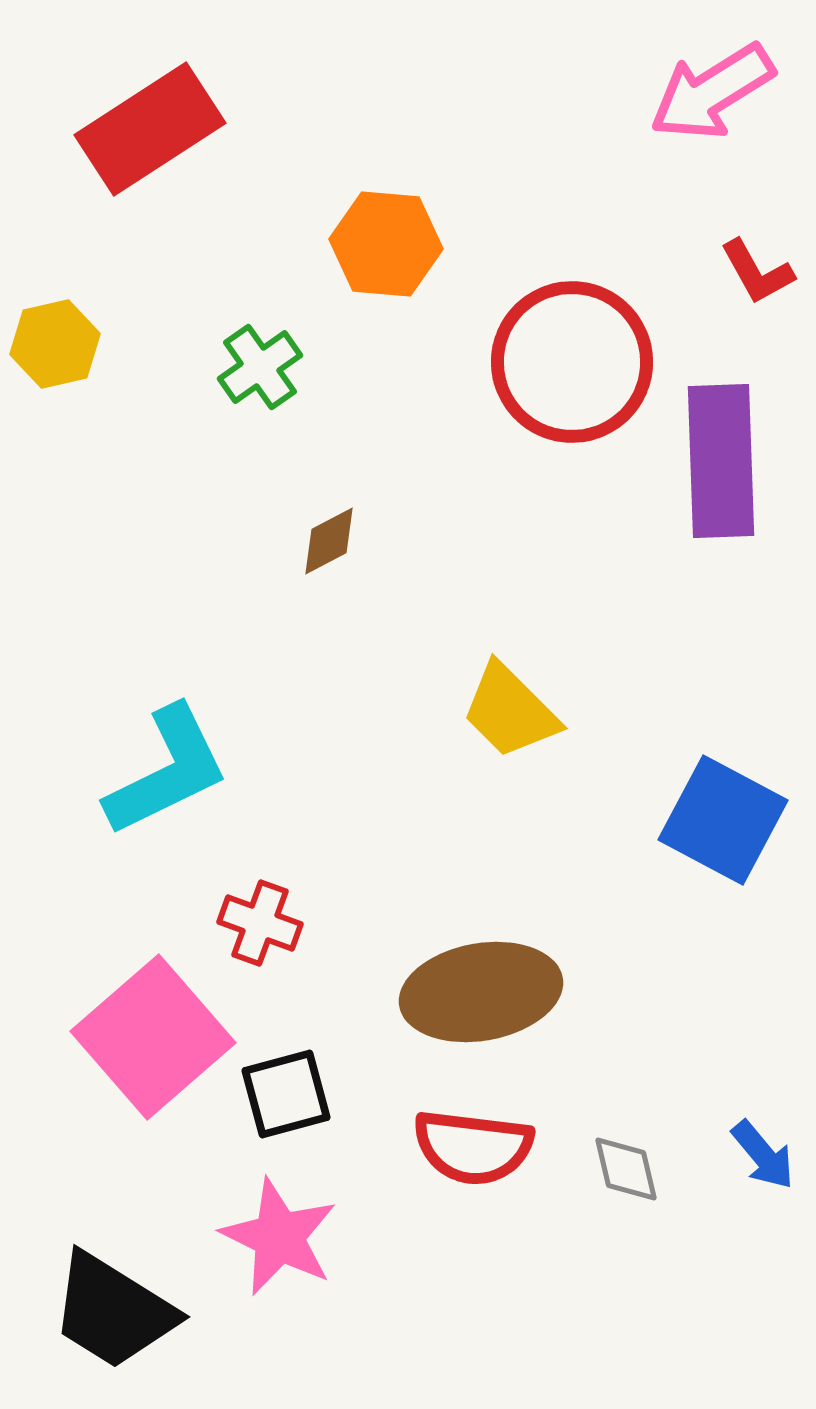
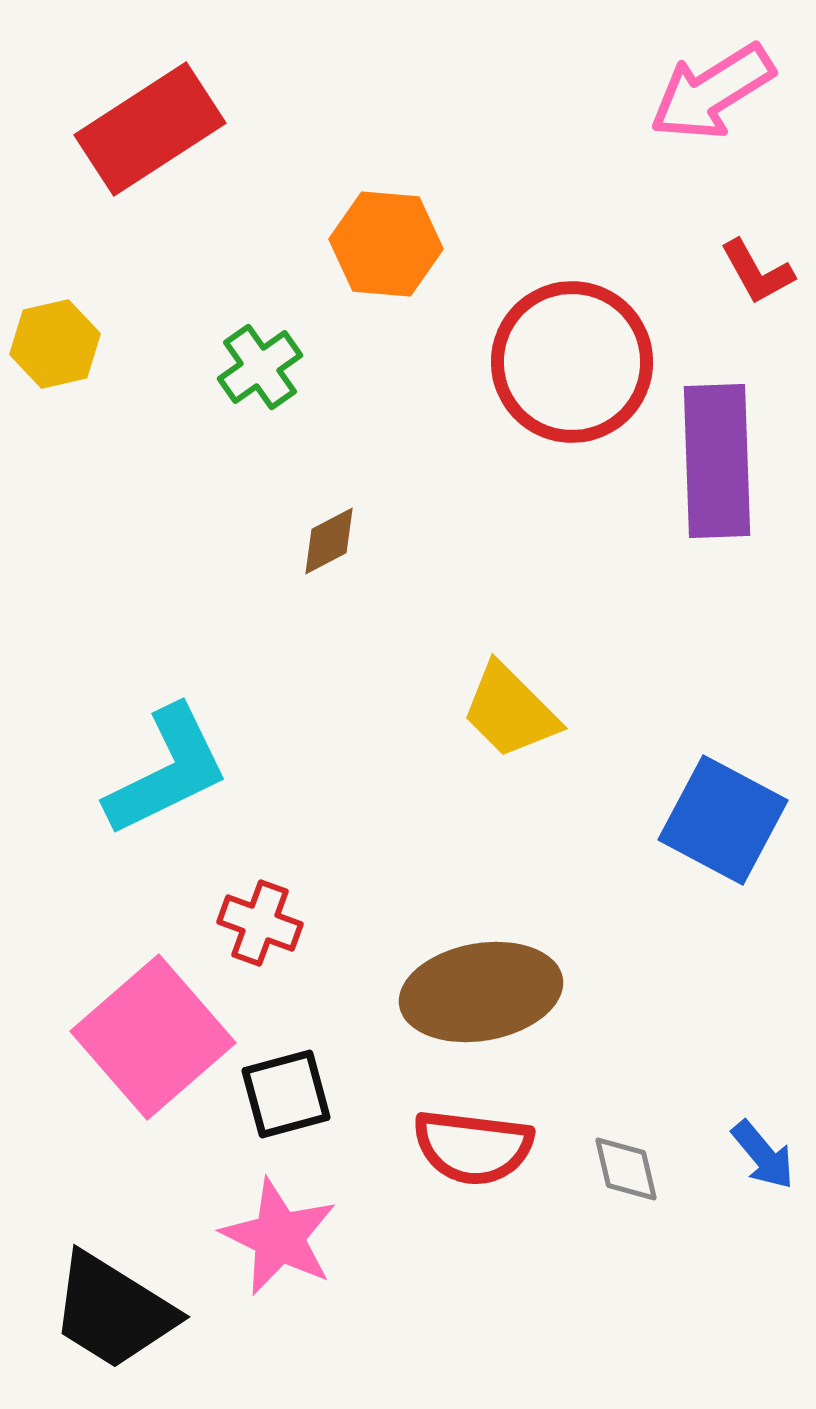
purple rectangle: moved 4 px left
